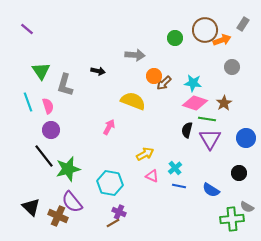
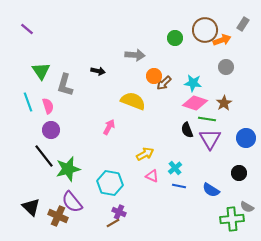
gray circle: moved 6 px left
black semicircle: rotated 35 degrees counterclockwise
